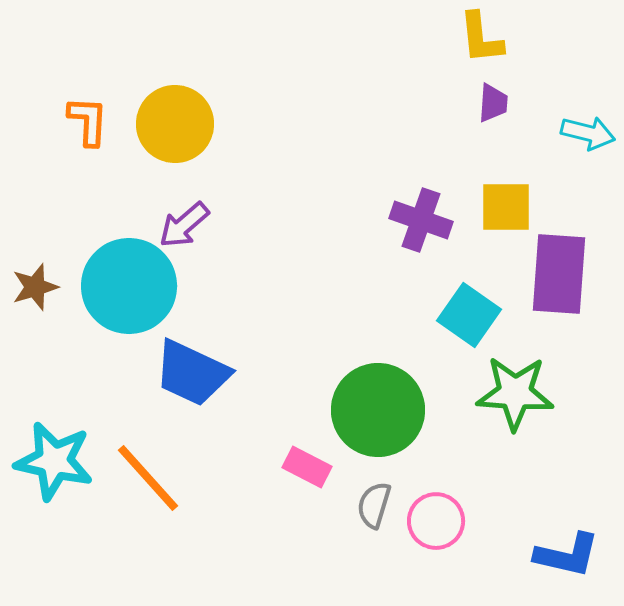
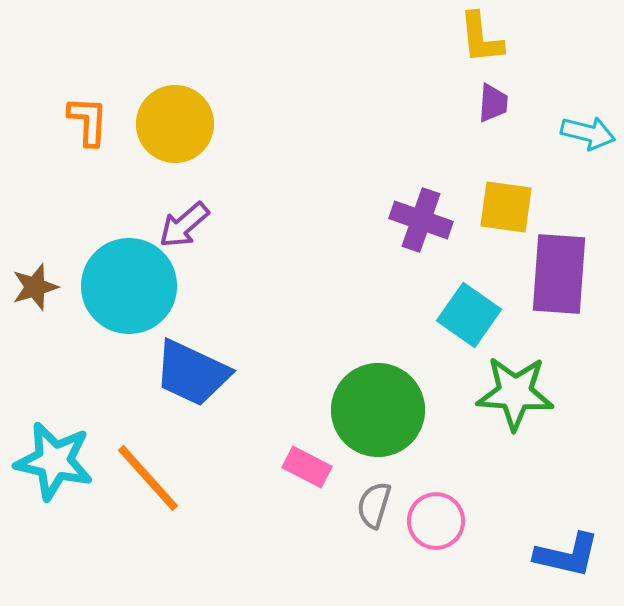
yellow square: rotated 8 degrees clockwise
